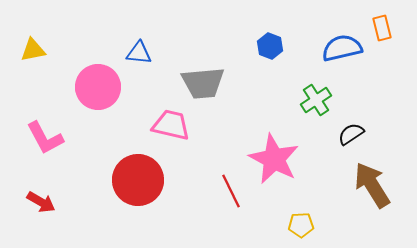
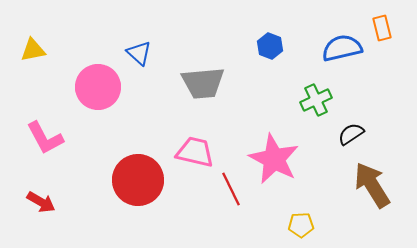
blue triangle: rotated 36 degrees clockwise
green cross: rotated 8 degrees clockwise
pink trapezoid: moved 24 px right, 27 px down
red line: moved 2 px up
